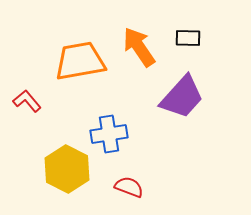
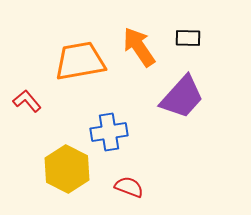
blue cross: moved 2 px up
